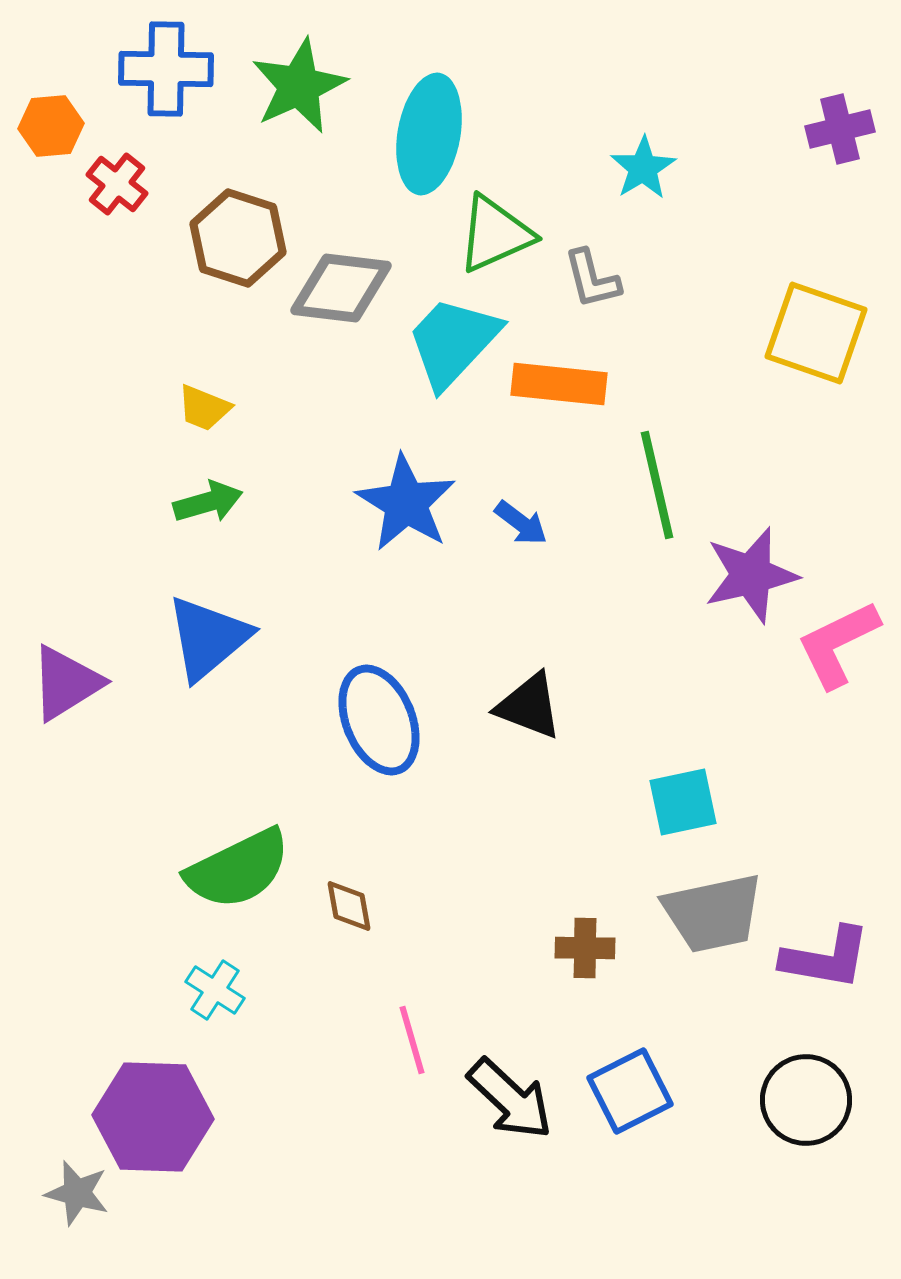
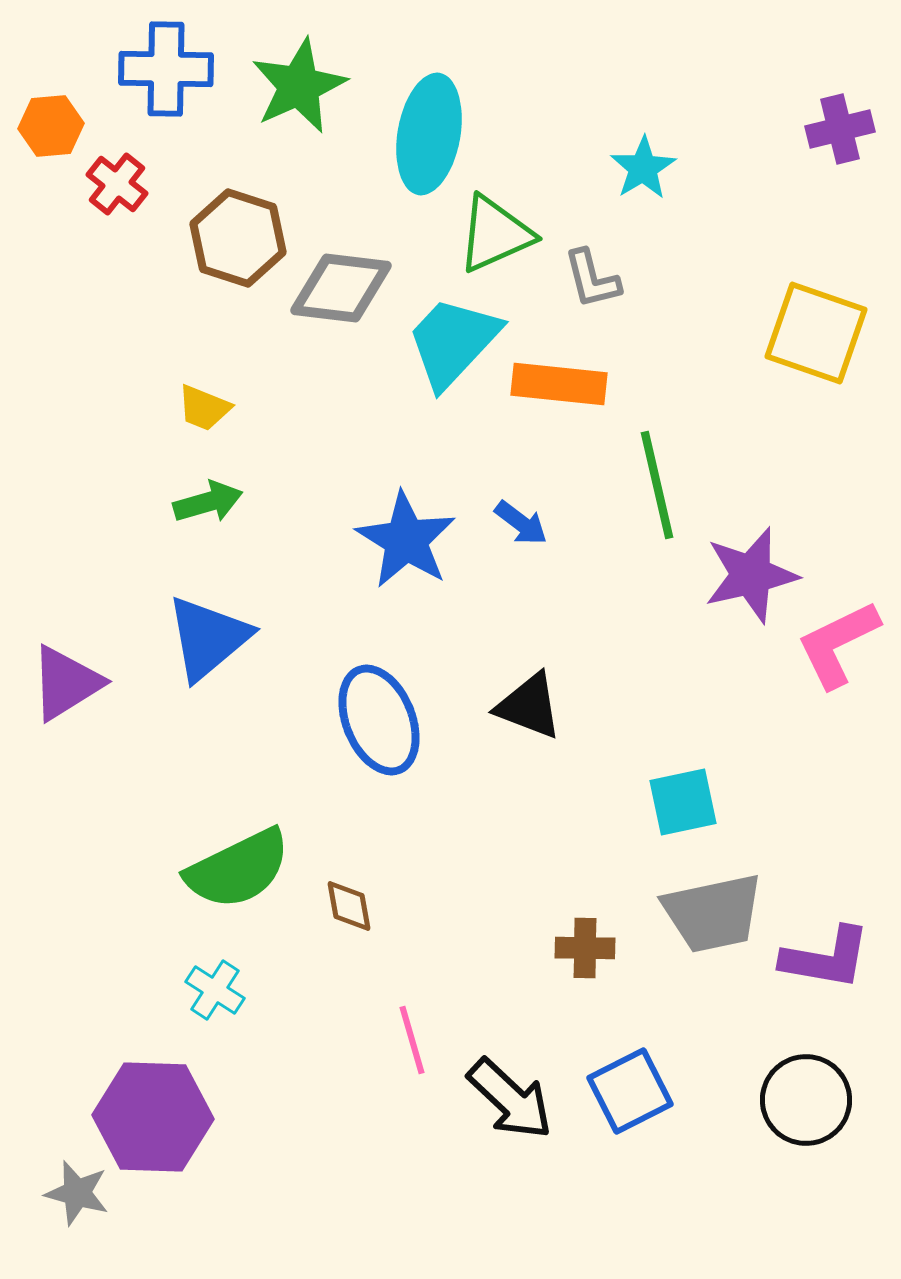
blue star: moved 37 px down
